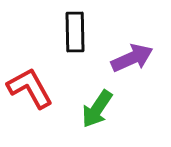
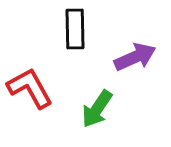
black rectangle: moved 3 px up
purple arrow: moved 3 px right, 1 px up
